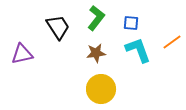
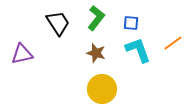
black trapezoid: moved 4 px up
orange line: moved 1 px right, 1 px down
brown star: rotated 24 degrees clockwise
yellow circle: moved 1 px right
